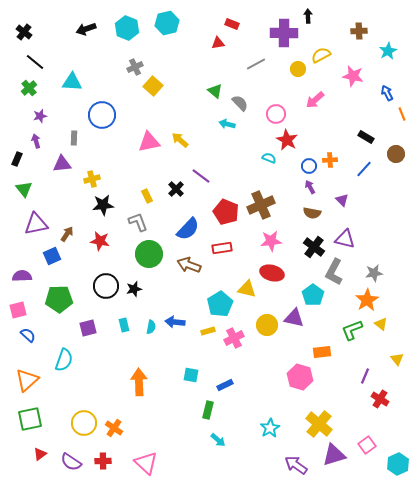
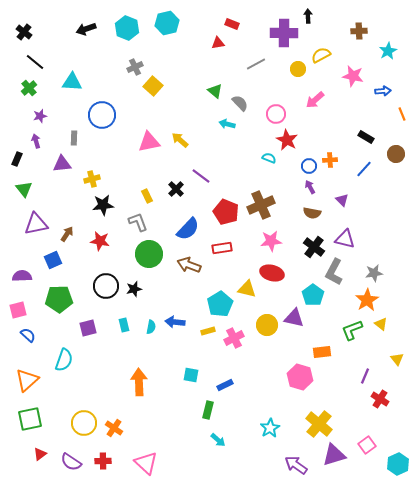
blue arrow at (387, 93): moved 4 px left, 2 px up; rotated 112 degrees clockwise
blue square at (52, 256): moved 1 px right, 4 px down
